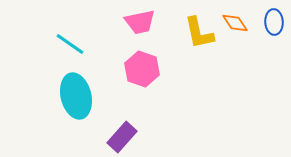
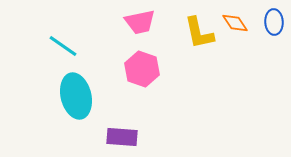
cyan line: moved 7 px left, 2 px down
purple rectangle: rotated 52 degrees clockwise
